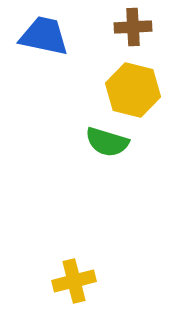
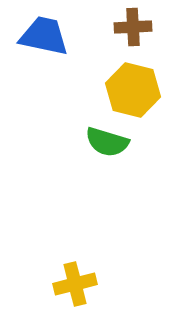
yellow cross: moved 1 px right, 3 px down
